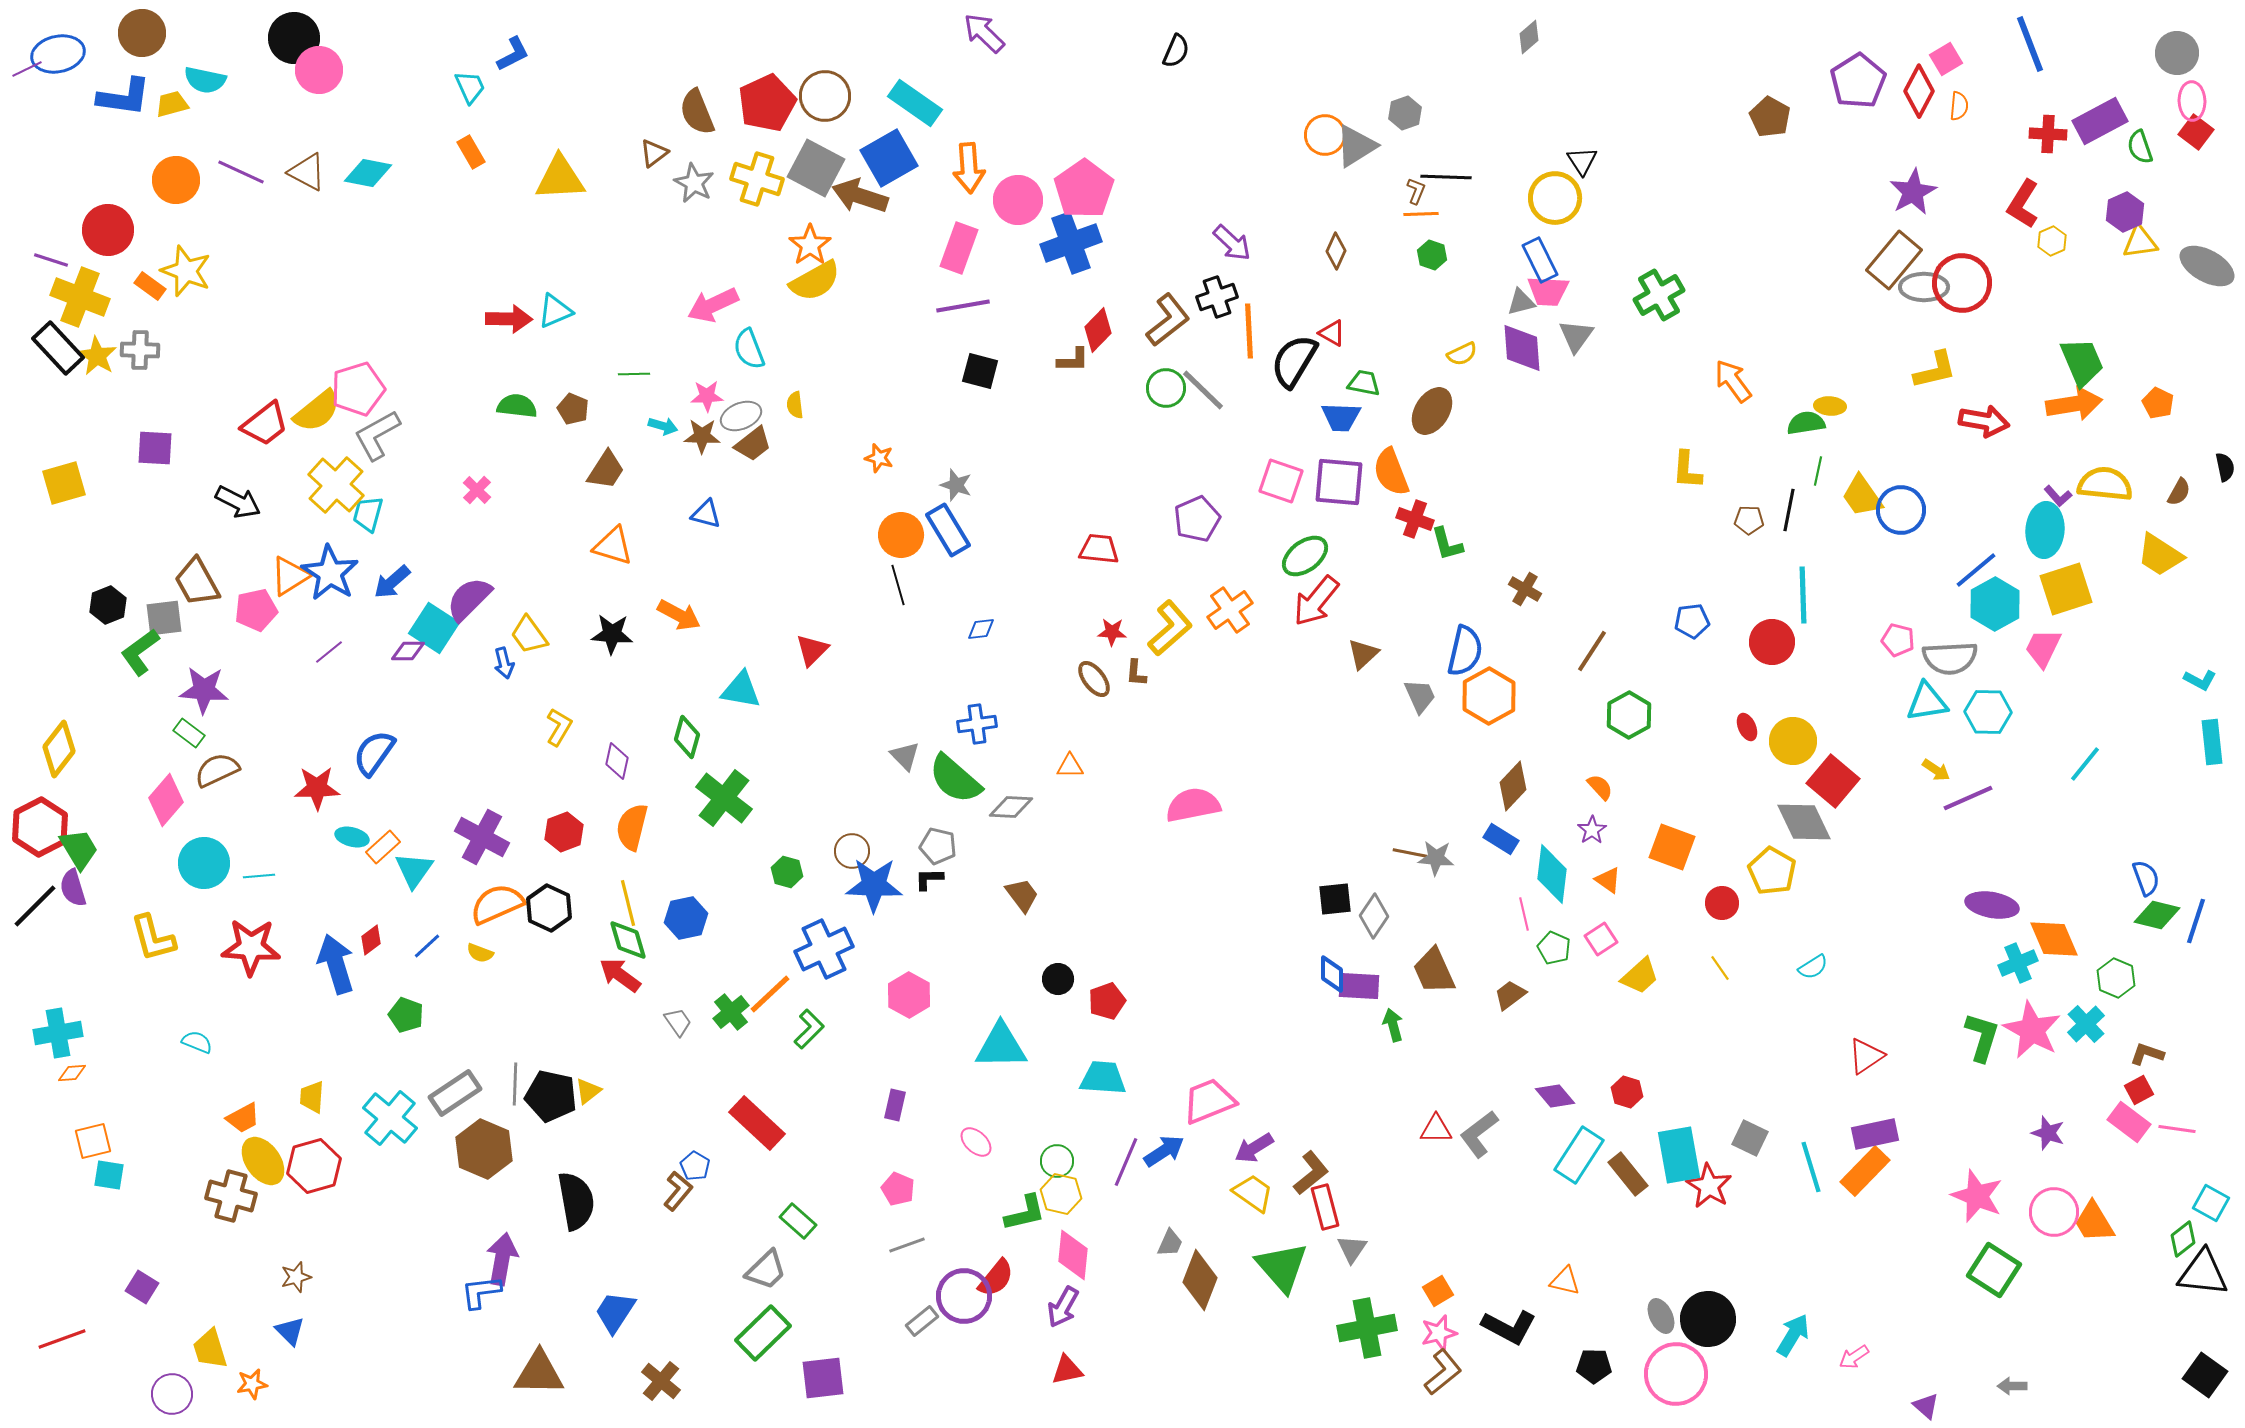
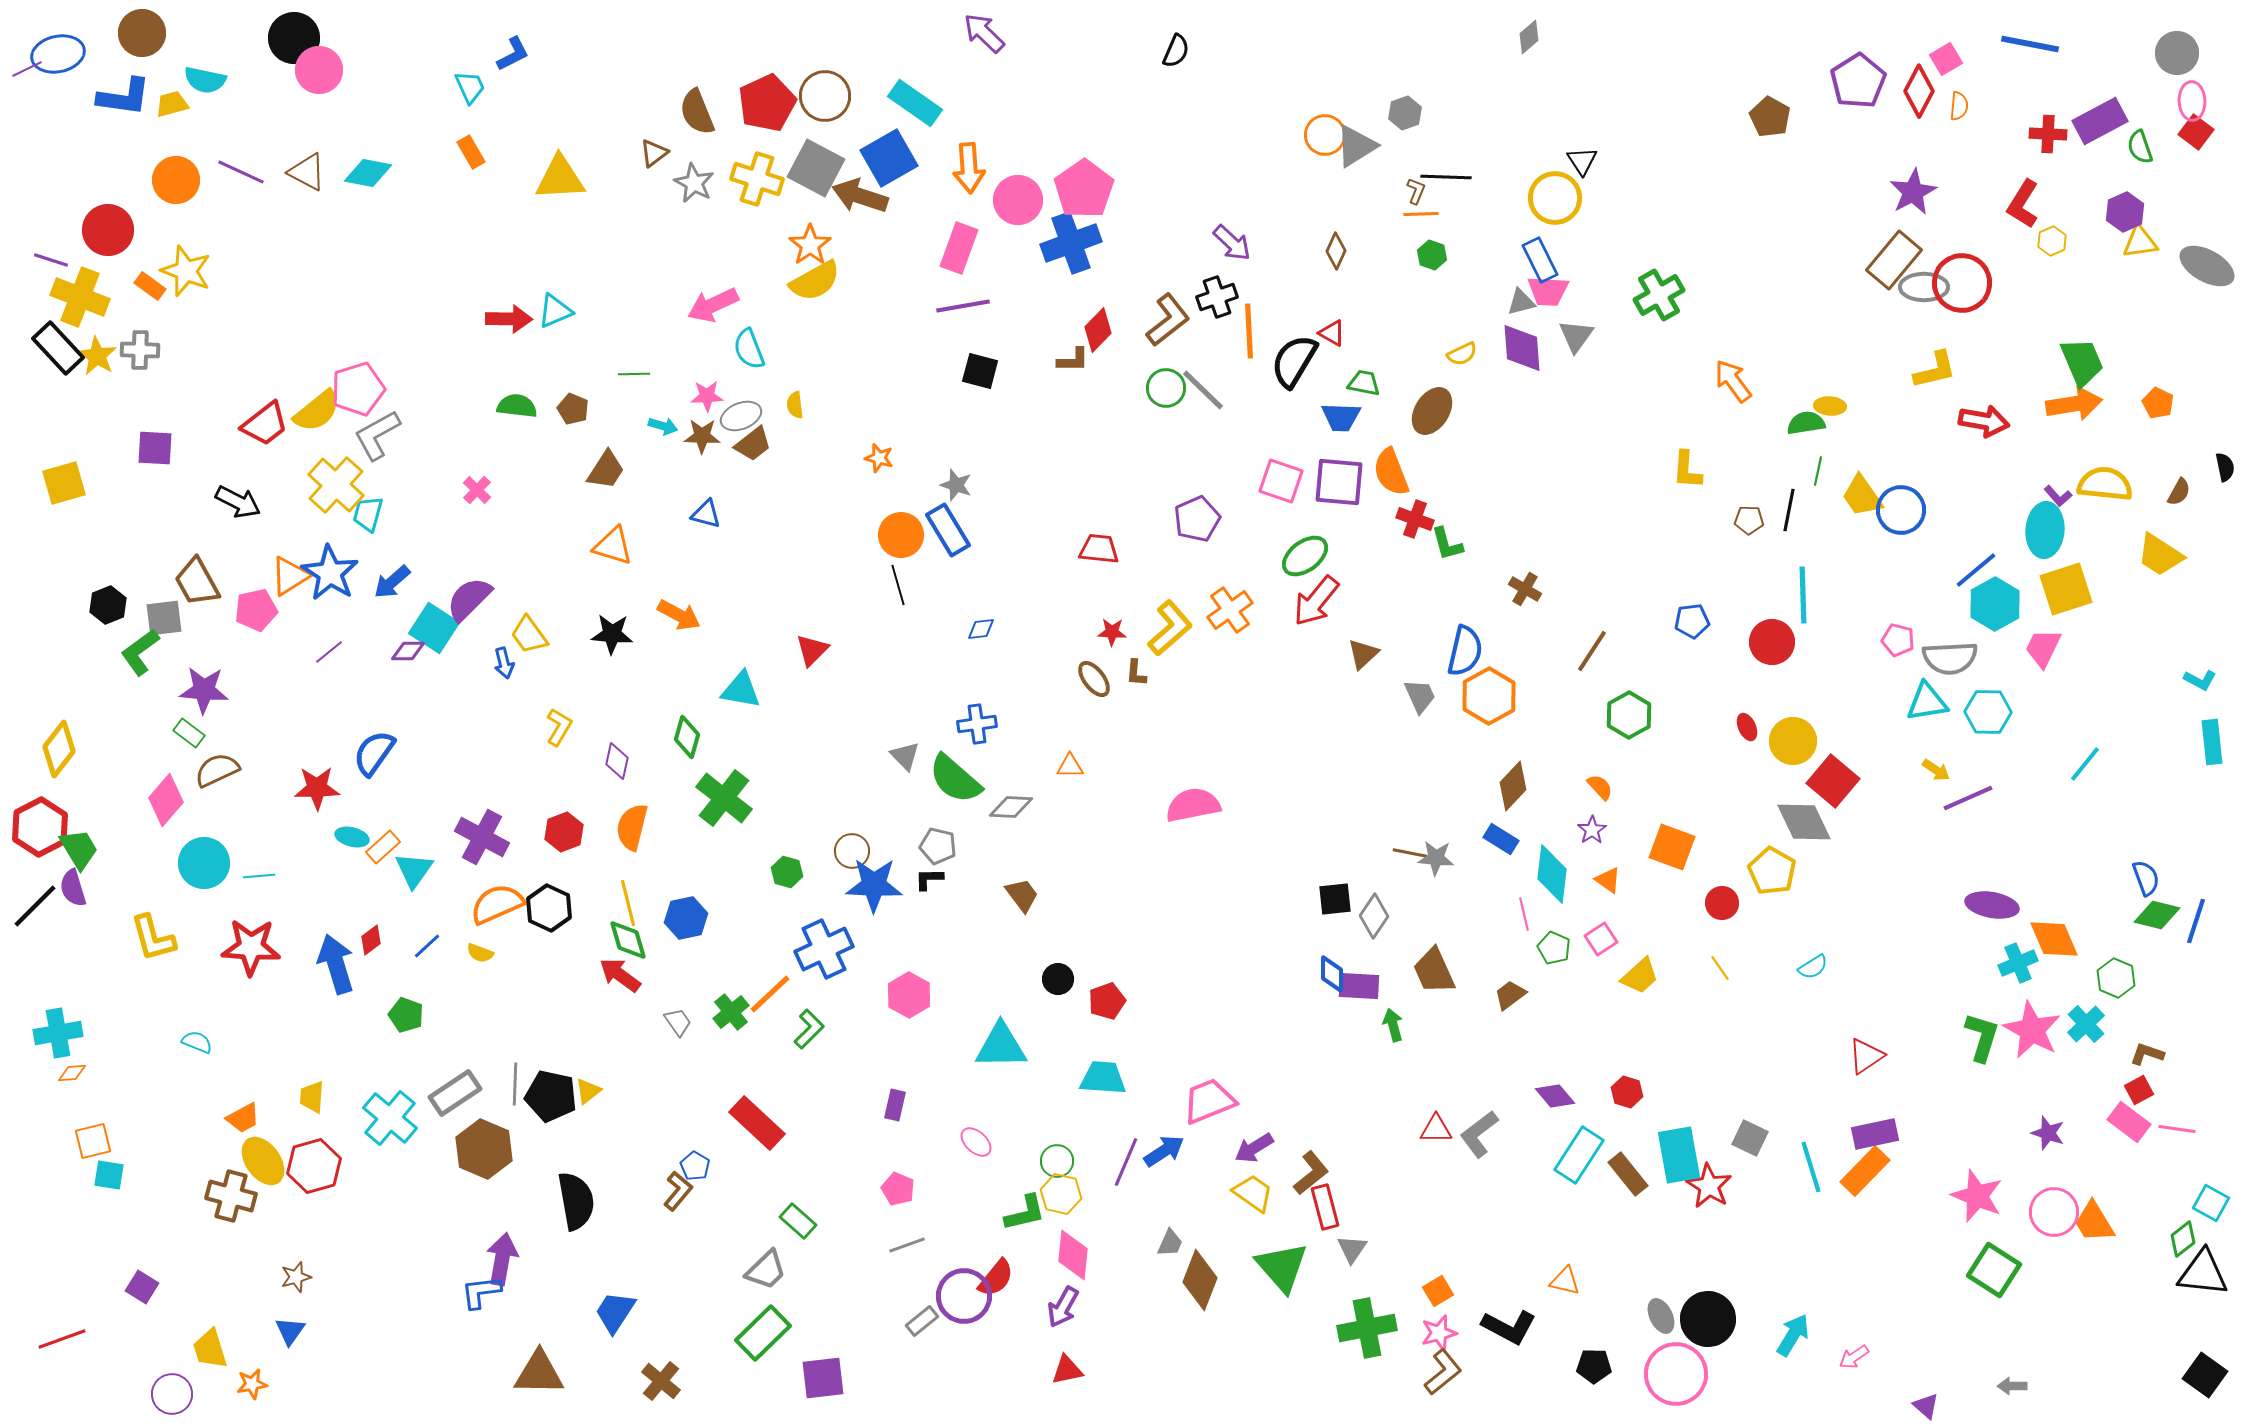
blue line at (2030, 44): rotated 58 degrees counterclockwise
blue triangle at (290, 1331): rotated 20 degrees clockwise
